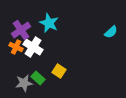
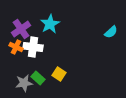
cyan star: moved 1 px right, 1 px down; rotated 18 degrees clockwise
purple cross: moved 1 px up
white cross: rotated 24 degrees counterclockwise
yellow square: moved 3 px down
